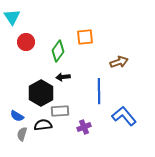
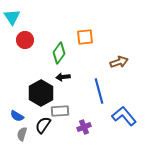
red circle: moved 1 px left, 2 px up
green diamond: moved 1 px right, 2 px down
blue line: rotated 15 degrees counterclockwise
black semicircle: rotated 48 degrees counterclockwise
